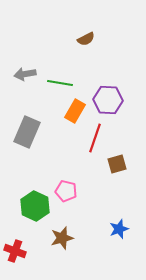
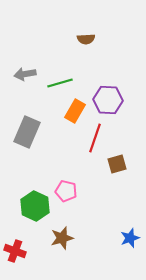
brown semicircle: rotated 24 degrees clockwise
green line: rotated 25 degrees counterclockwise
blue star: moved 11 px right, 9 px down
